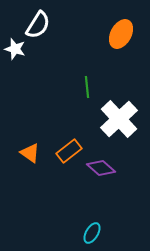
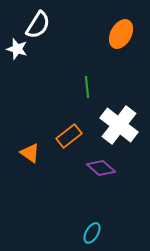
white star: moved 2 px right
white cross: moved 6 px down; rotated 9 degrees counterclockwise
orange rectangle: moved 15 px up
